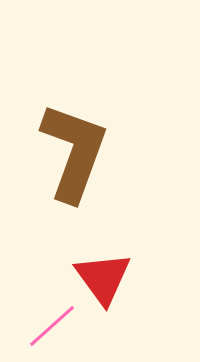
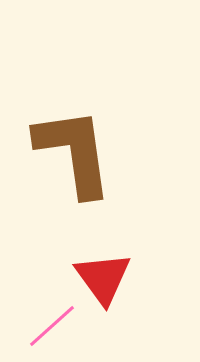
brown L-shape: rotated 28 degrees counterclockwise
